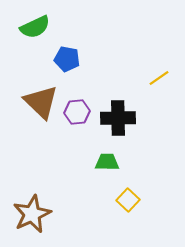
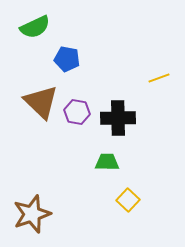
yellow line: rotated 15 degrees clockwise
purple hexagon: rotated 15 degrees clockwise
brown star: rotated 6 degrees clockwise
